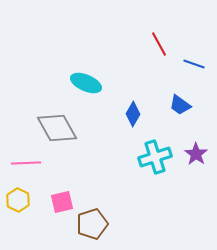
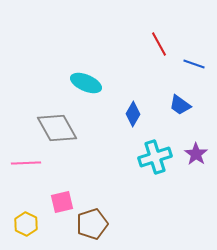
yellow hexagon: moved 8 px right, 24 px down
